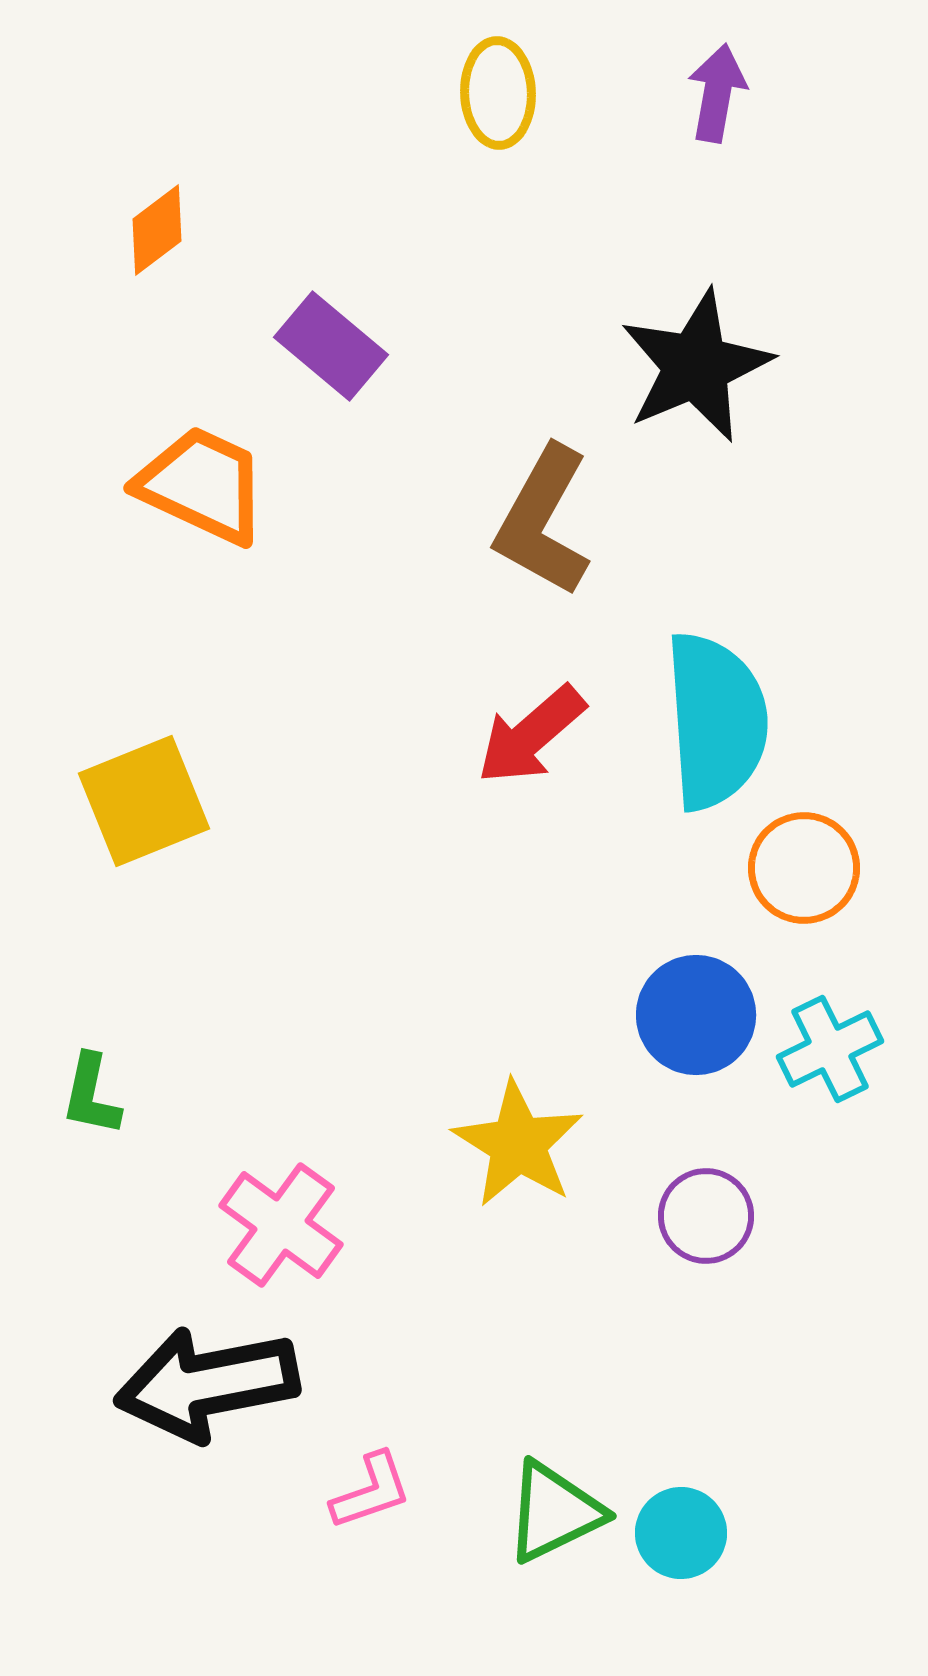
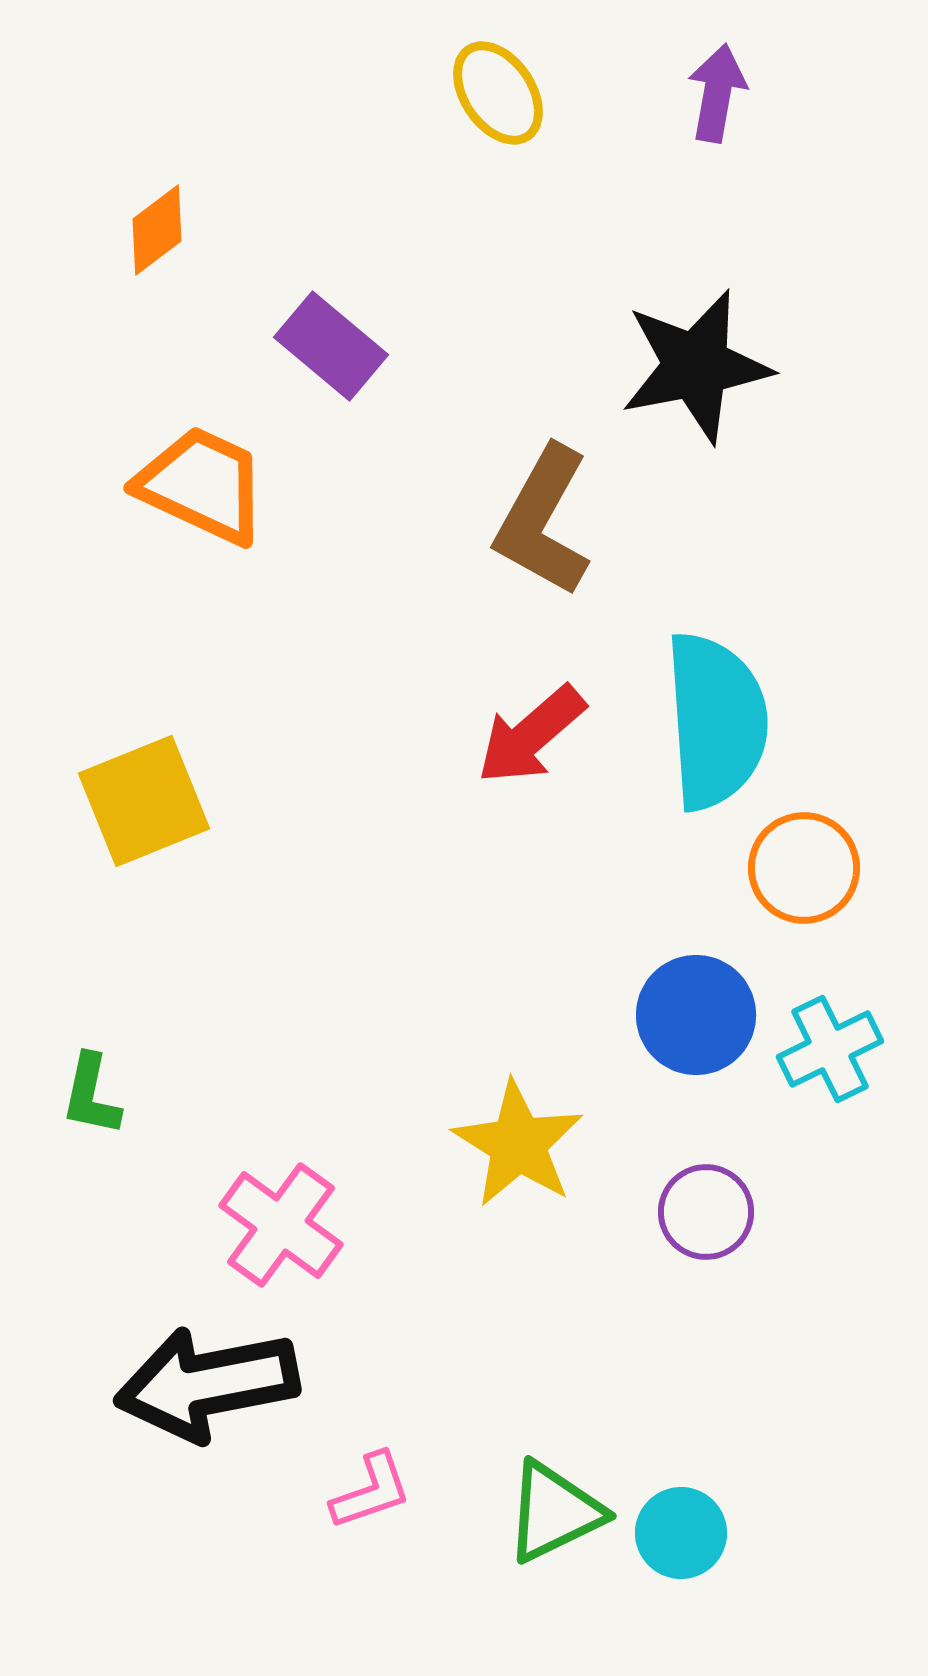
yellow ellipse: rotated 32 degrees counterclockwise
black star: rotated 12 degrees clockwise
purple circle: moved 4 px up
